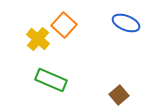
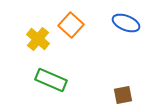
orange square: moved 7 px right
brown square: moved 4 px right; rotated 30 degrees clockwise
